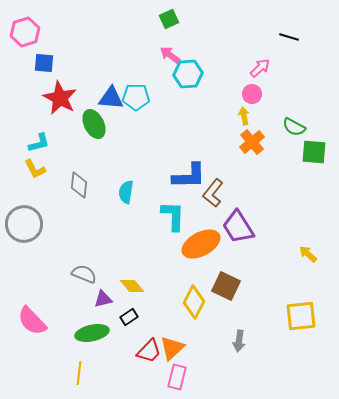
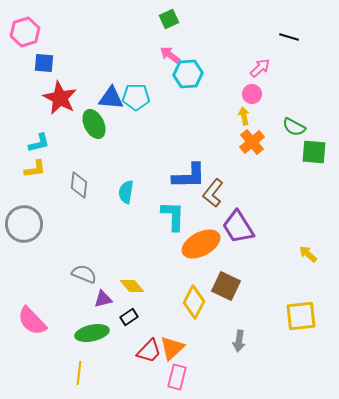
yellow L-shape at (35, 169): rotated 70 degrees counterclockwise
